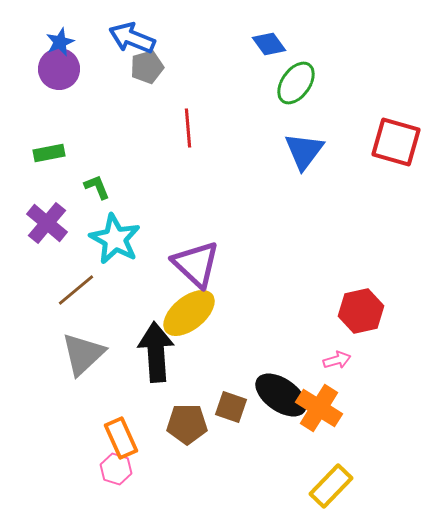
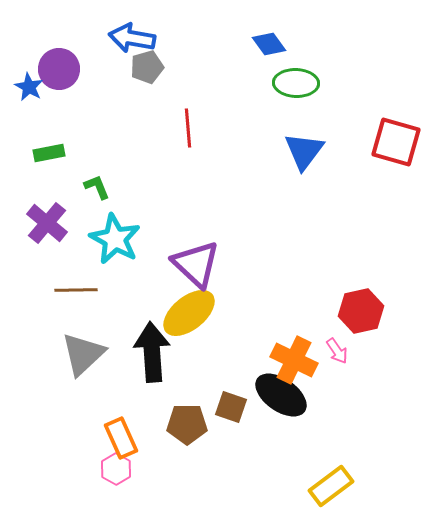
blue arrow: rotated 12 degrees counterclockwise
blue star: moved 31 px left, 45 px down; rotated 20 degrees counterclockwise
green ellipse: rotated 57 degrees clockwise
brown line: rotated 39 degrees clockwise
black arrow: moved 4 px left
pink arrow: moved 9 px up; rotated 72 degrees clockwise
orange cross: moved 25 px left, 48 px up; rotated 6 degrees counterclockwise
pink hexagon: rotated 12 degrees clockwise
yellow rectangle: rotated 9 degrees clockwise
